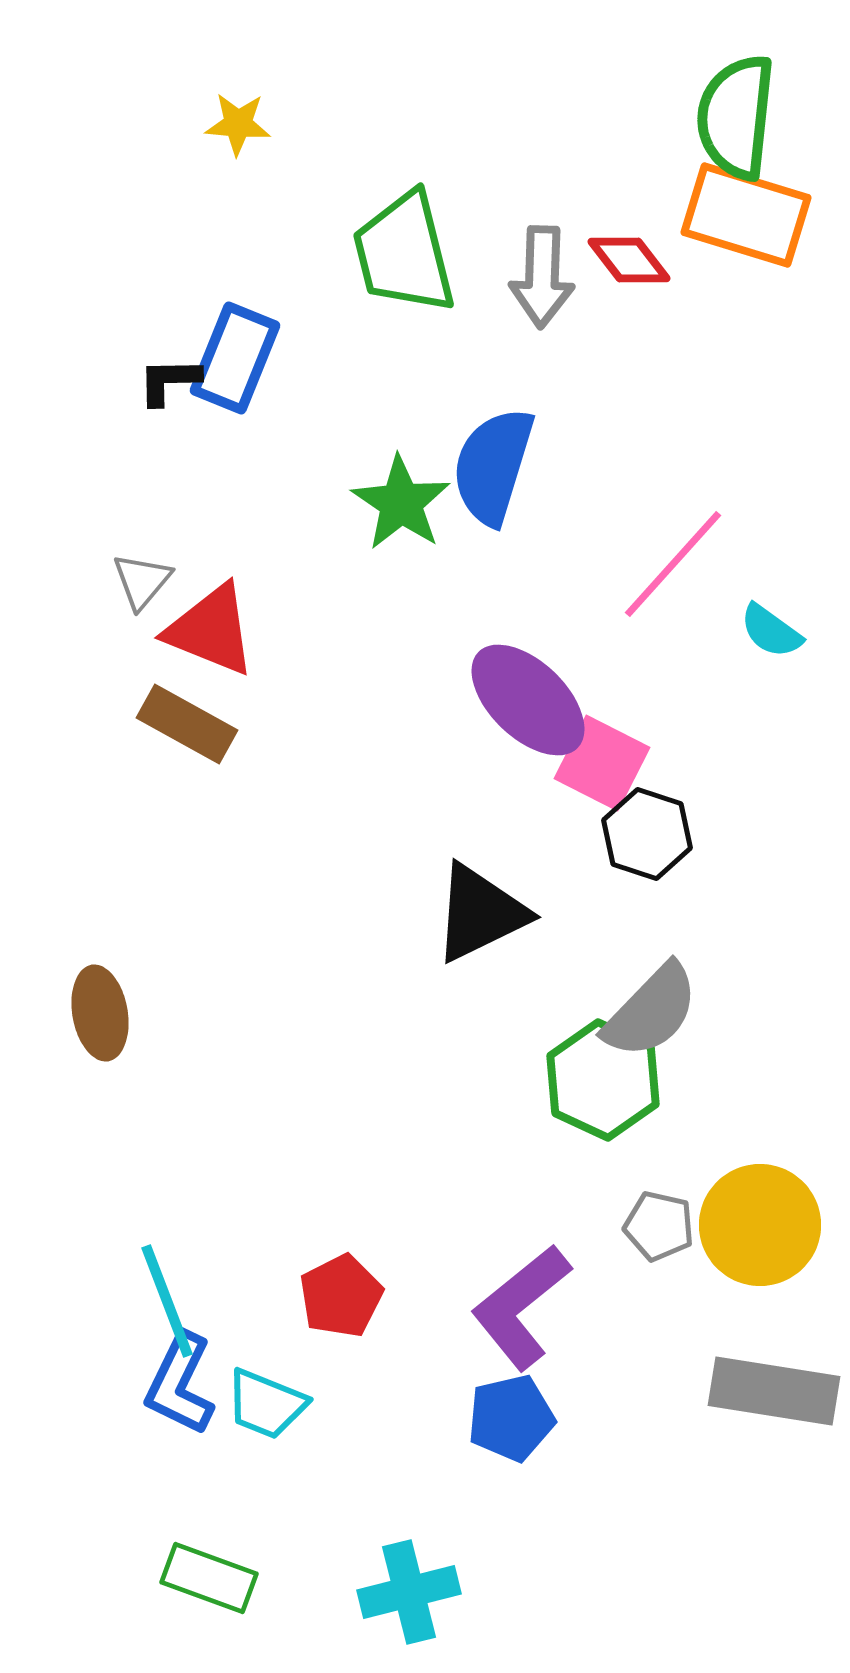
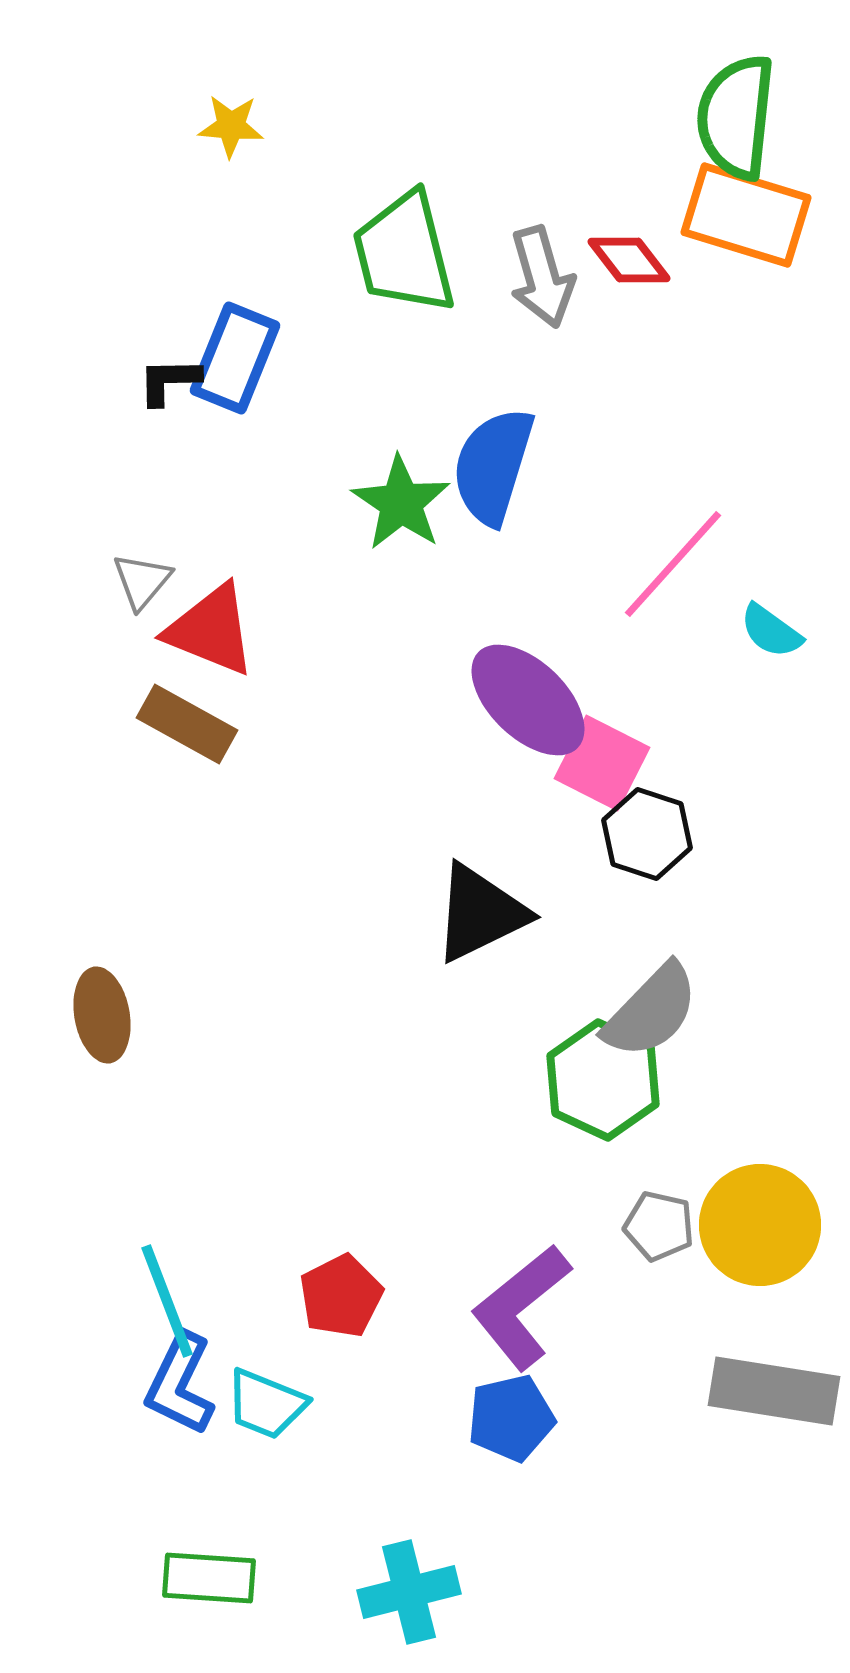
yellow star: moved 7 px left, 2 px down
gray arrow: rotated 18 degrees counterclockwise
brown ellipse: moved 2 px right, 2 px down
green rectangle: rotated 16 degrees counterclockwise
